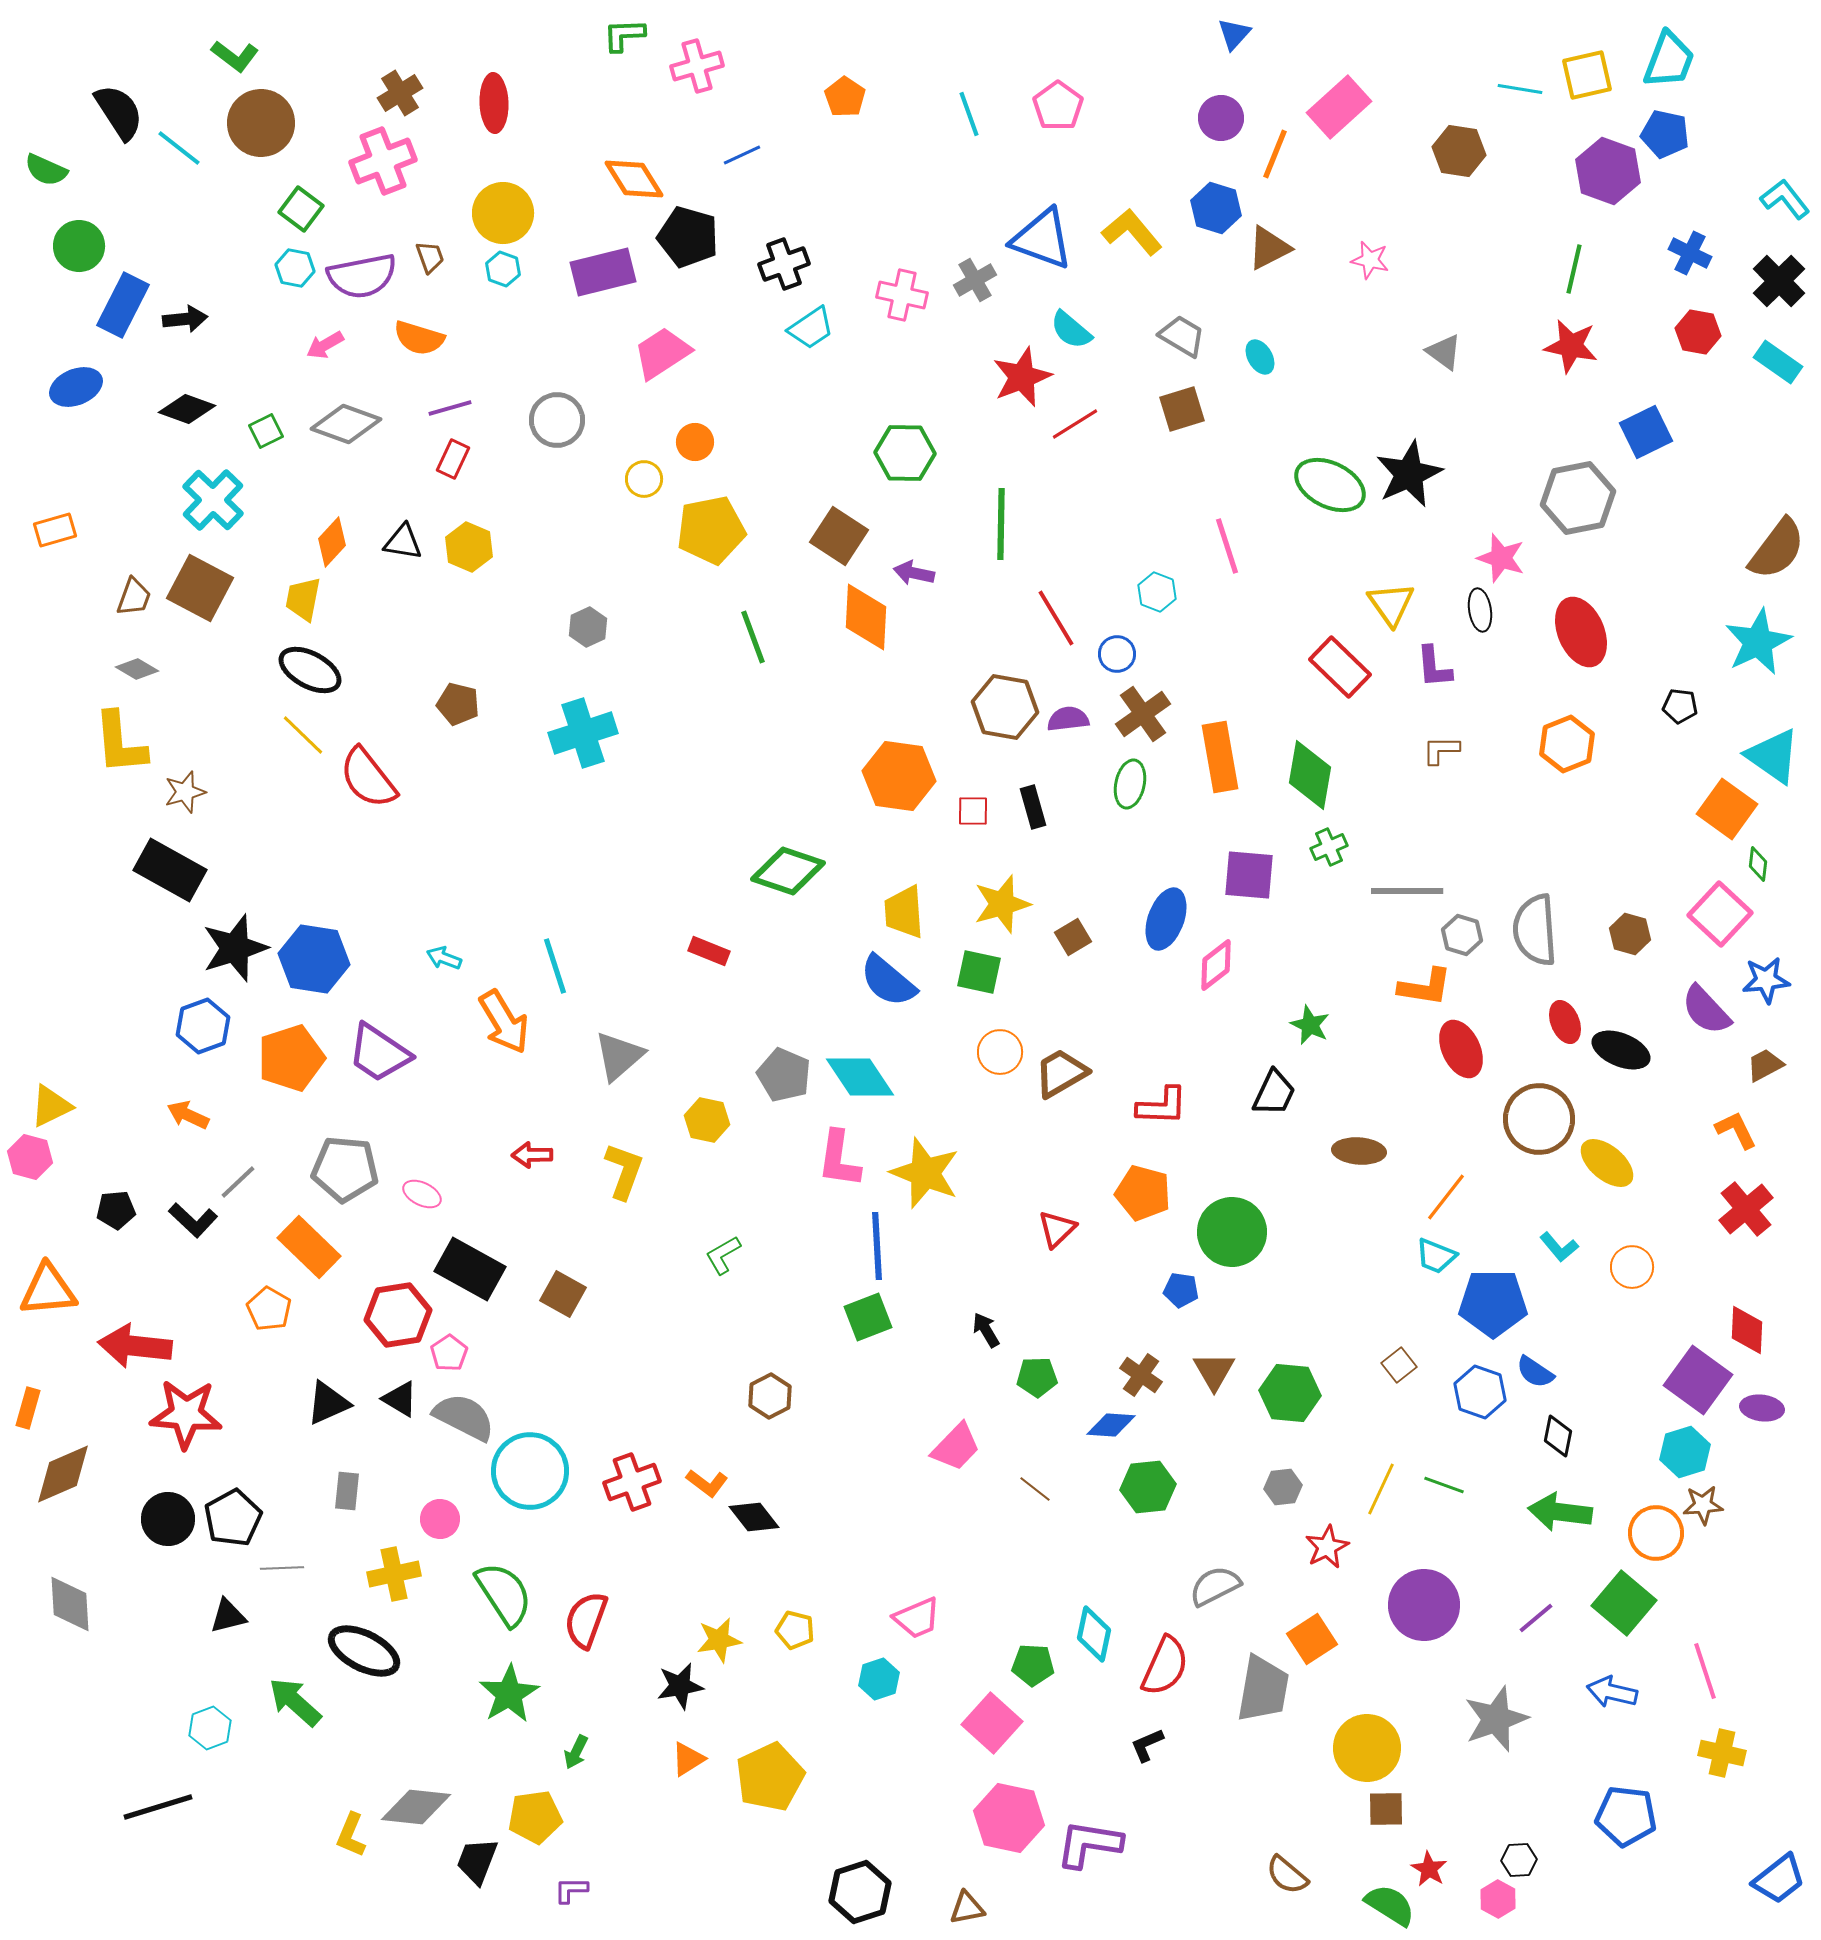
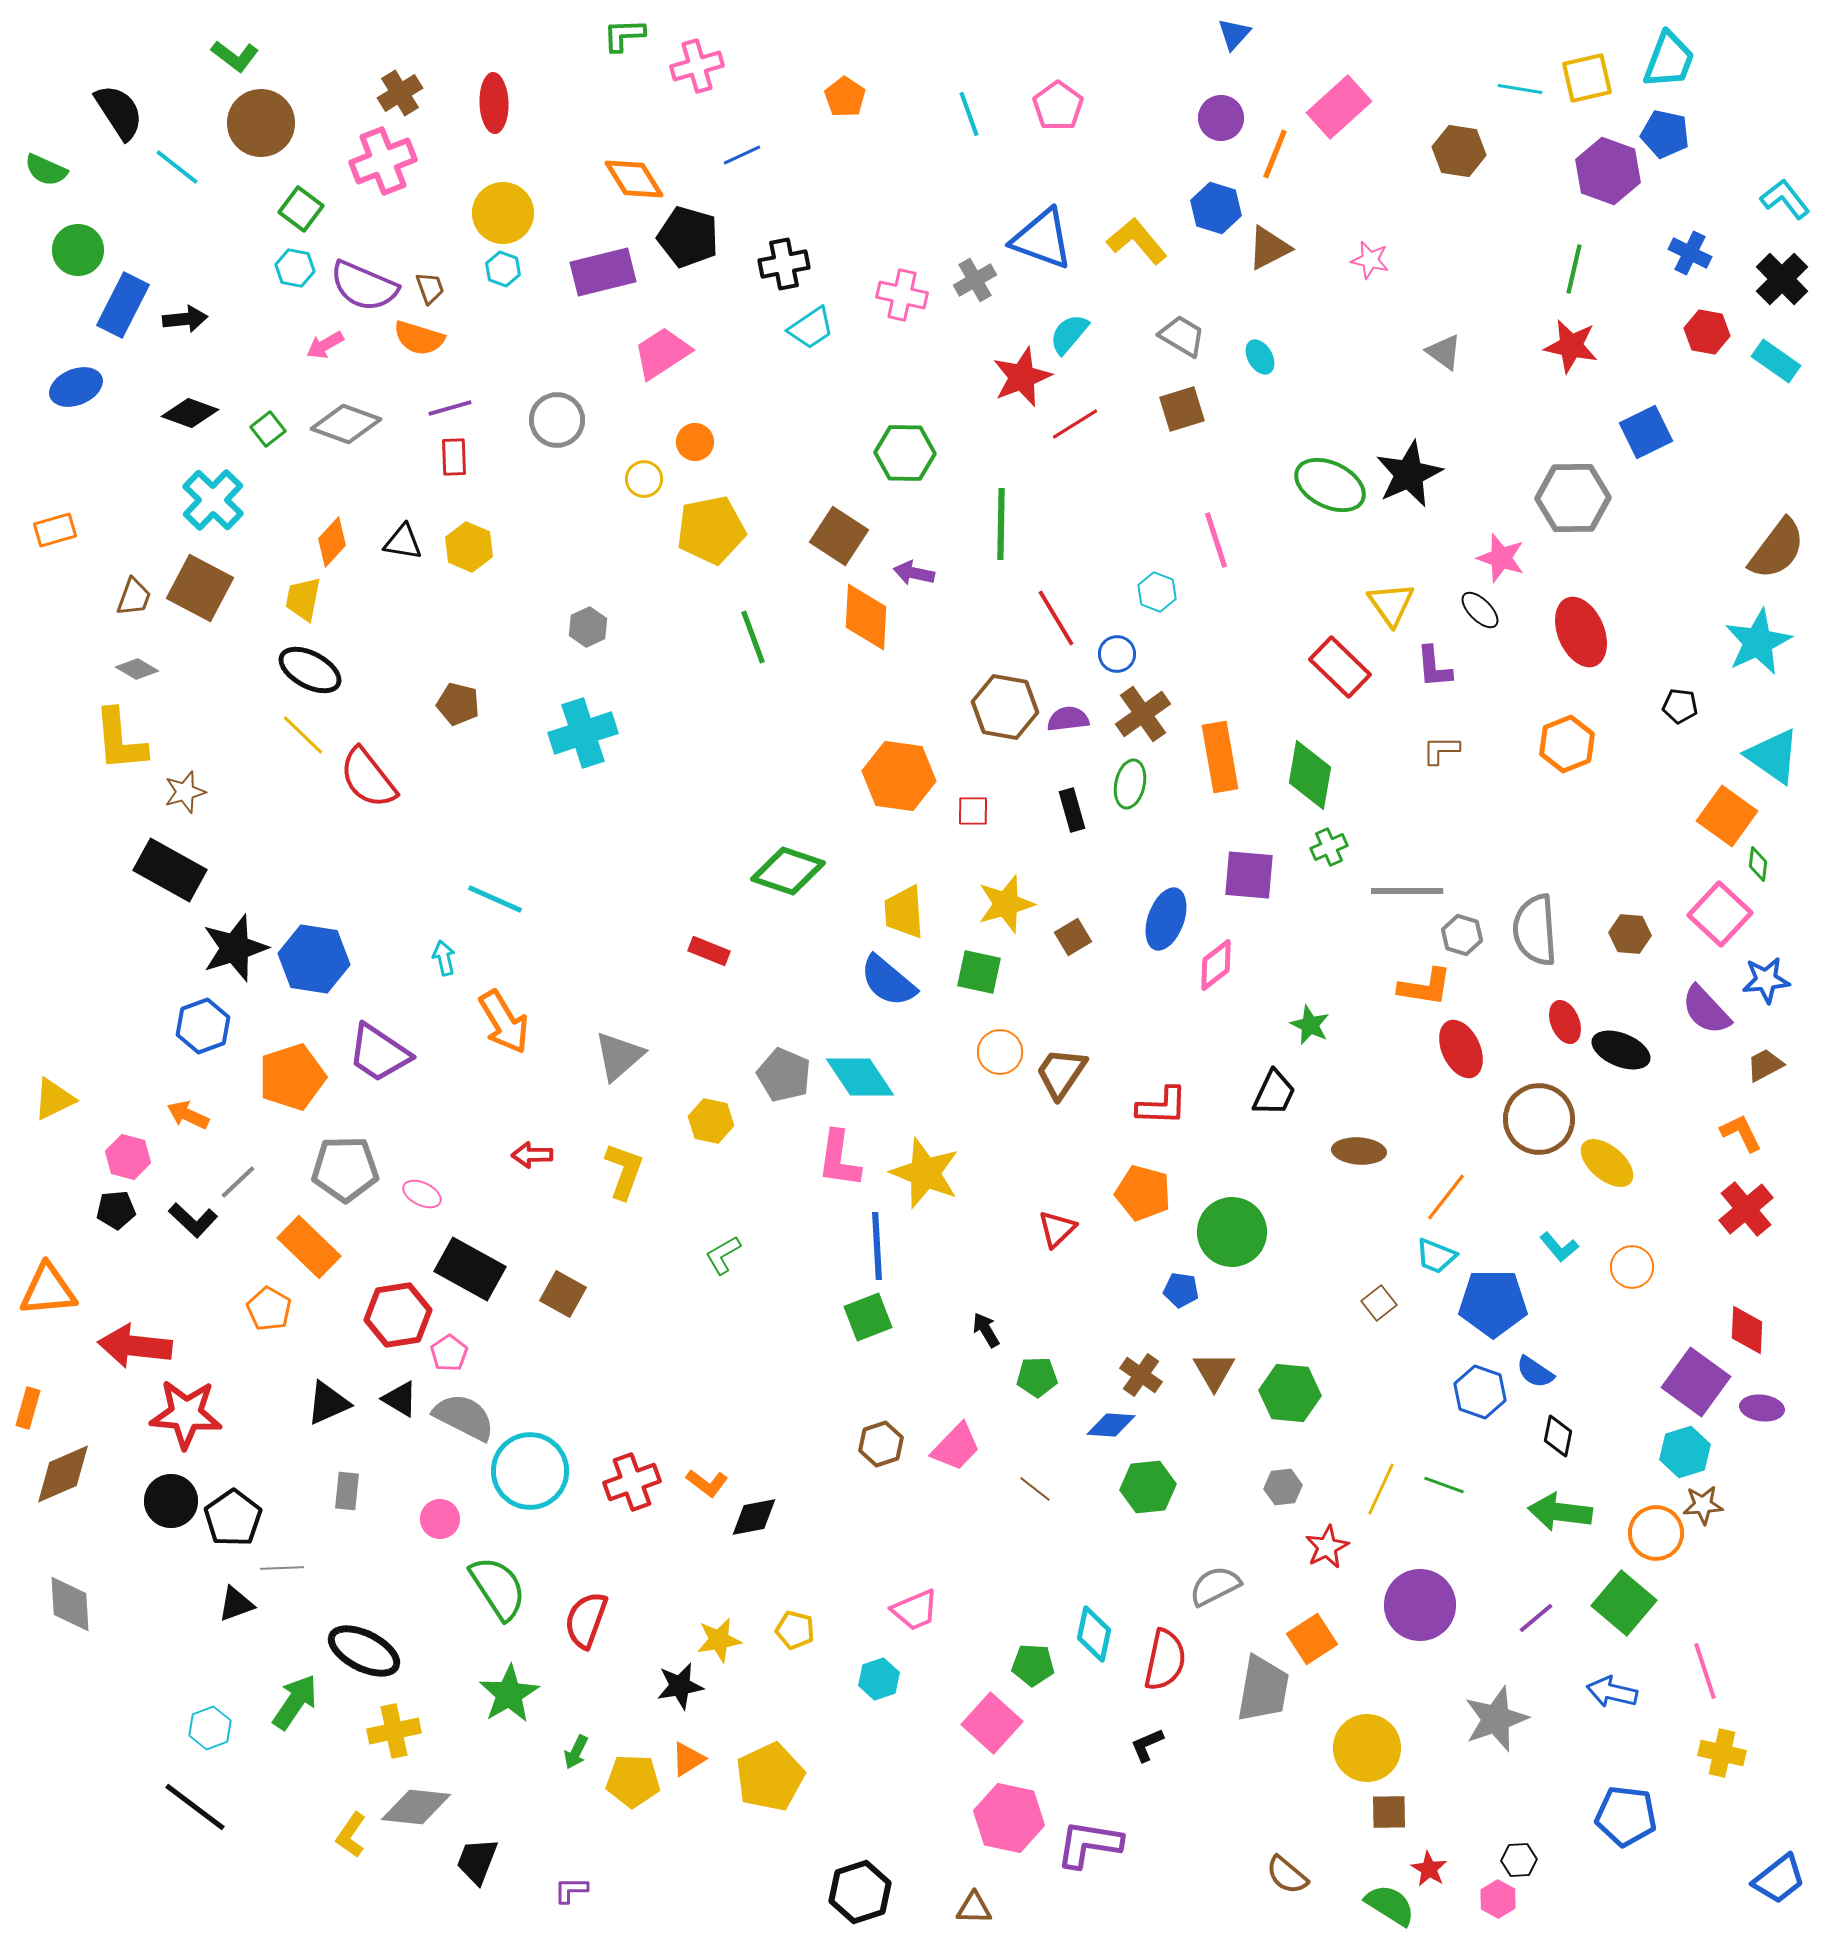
yellow square at (1587, 75): moved 3 px down
cyan line at (179, 148): moved 2 px left, 19 px down
yellow L-shape at (1132, 232): moved 5 px right, 9 px down
green circle at (79, 246): moved 1 px left, 4 px down
brown trapezoid at (430, 257): moved 31 px down
black cross at (784, 264): rotated 9 degrees clockwise
purple semicircle at (362, 276): moved 2 px right, 10 px down; rotated 34 degrees clockwise
black cross at (1779, 281): moved 3 px right, 2 px up
cyan semicircle at (1071, 330): moved 2 px left, 4 px down; rotated 90 degrees clockwise
red hexagon at (1698, 332): moved 9 px right
cyan rectangle at (1778, 362): moved 2 px left, 1 px up
black diamond at (187, 409): moved 3 px right, 4 px down
green square at (266, 431): moved 2 px right, 2 px up; rotated 12 degrees counterclockwise
red rectangle at (453, 459): moved 1 px right, 2 px up; rotated 27 degrees counterclockwise
gray hexagon at (1578, 498): moved 5 px left; rotated 10 degrees clockwise
pink line at (1227, 546): moved 11 px left, 6 px up
black ellipse at (1480, 610): rotated 36 degrees counterclockwise
yellow L-shape at (120, 743): moved 3 px up
black rectangle at (1033, 807): moved 39 px right, 3 px down
orange square at (1727, 809): moved 7 px down
yellow star at (1002, 904): moved 4 px right
brown hexagon at (1630, 934): rotated 12 degrees counterclockwise
cyan arrow at (444, 958): rotated 56 degrees clockwise
cyan line at (555, 966): moved 60 px left, 67 px up; rotated 48 degrees counterclockwise
orange pentagon at (291, 1058): moved 1 px right, 19 px down
brown trapezoid at (1061, 1073): rotated 26 degrees counterclockwise
yellow triangle at (51, 1106): moved 3 px right, 7 px up
yellow hexagon at (707, 1120): moved 4 px right, 1 px down
orange L-shape at (1736, 1130): moved 5 px right, 3 px down
pink hexagon at (30, 1157): moved 98 px right
gray pentagon at (345, 1169): rotated 6 degrees counterclockwise
brown square at (1399, 1365): moved 20 px left, 62 px up
purple square at (1698, 1380): moved 2 px left, 2 px down
brown hexagon at (770, 1396): moved 111 px right, 48 px down; rotated 9 degrees clockwise
black diamond at (754, 1517): rotated 63 degrees counterclockwise
black pentagon at (233, 1518): rotated 6 degrees counterclockwise
black circle at (168, 1519): moved 3 px right, 18 px up
yellow cross at (394, 1574): moved 157 px down
green semicircle at (504, 1594): moved 6 px left, 6 px up
purple circle at (1424, 1605): moved 4 px left
black triangle at (228, 1616): moved 8 px right, 12 px up; rotated 6 degrees counterclockwise
pink trapezoid at (917, 1618): moved 2 px left, 8 px up
red semicircle at (1165, 1666): moved 6 px up; rotated 12 degrees counterclockwise
green arrow at (295, 1702): rotated 82 degrees clockwise
black line at (158, 1807): moved 37 px right; rotated 54 degrees clockwise
brown square at (1386, 1809): moved 3 px right, 3 px down
yellow pentagon at (535, 1817): moved 98 px right, 36 px up; rotated 10 degrees clockwise
yellow L-shape at (351, 1835): rotated 12 degrees clockwise
brown triangle at (967, 1908): moved 7 px right; rotated 12 degrees clockwise
